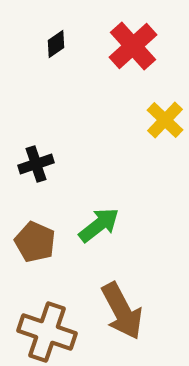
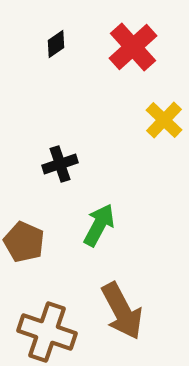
red cross: moved 1 px down
yellow cross: moved 1 px left
black cross: moved 24 px right
green arrow: rotated 24 degrees counterclockwise
brown pentagon: moved 11 px left
